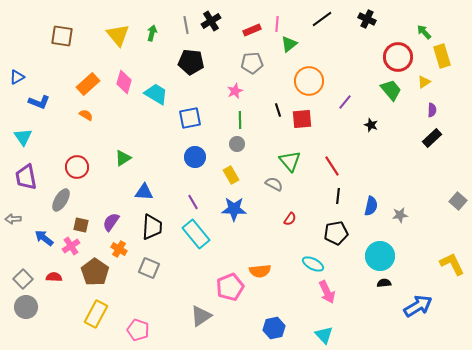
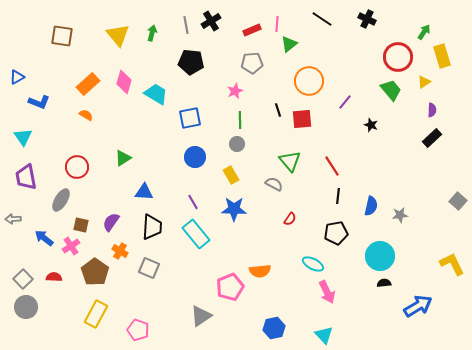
black line at (322, 19): rotated 70 degrees clockwise
green arrow at (424, 32): rotated 77 degrees clockwise
orange cross at (119, 249): moved 1 px right, 2 px down
